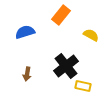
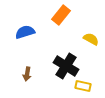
yellow semicircle: moved 4 px down
black cross: rotated 20 degrees counterclockwise
